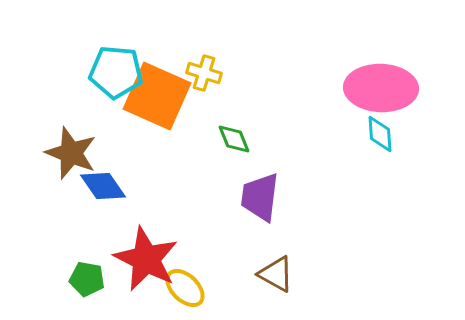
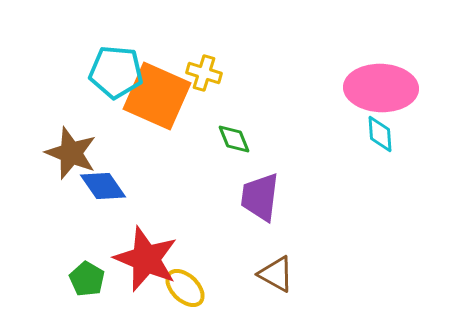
red star: rotated 4 degrees counterclockwise
green pentagon: rotated 20 degrees clockwise
